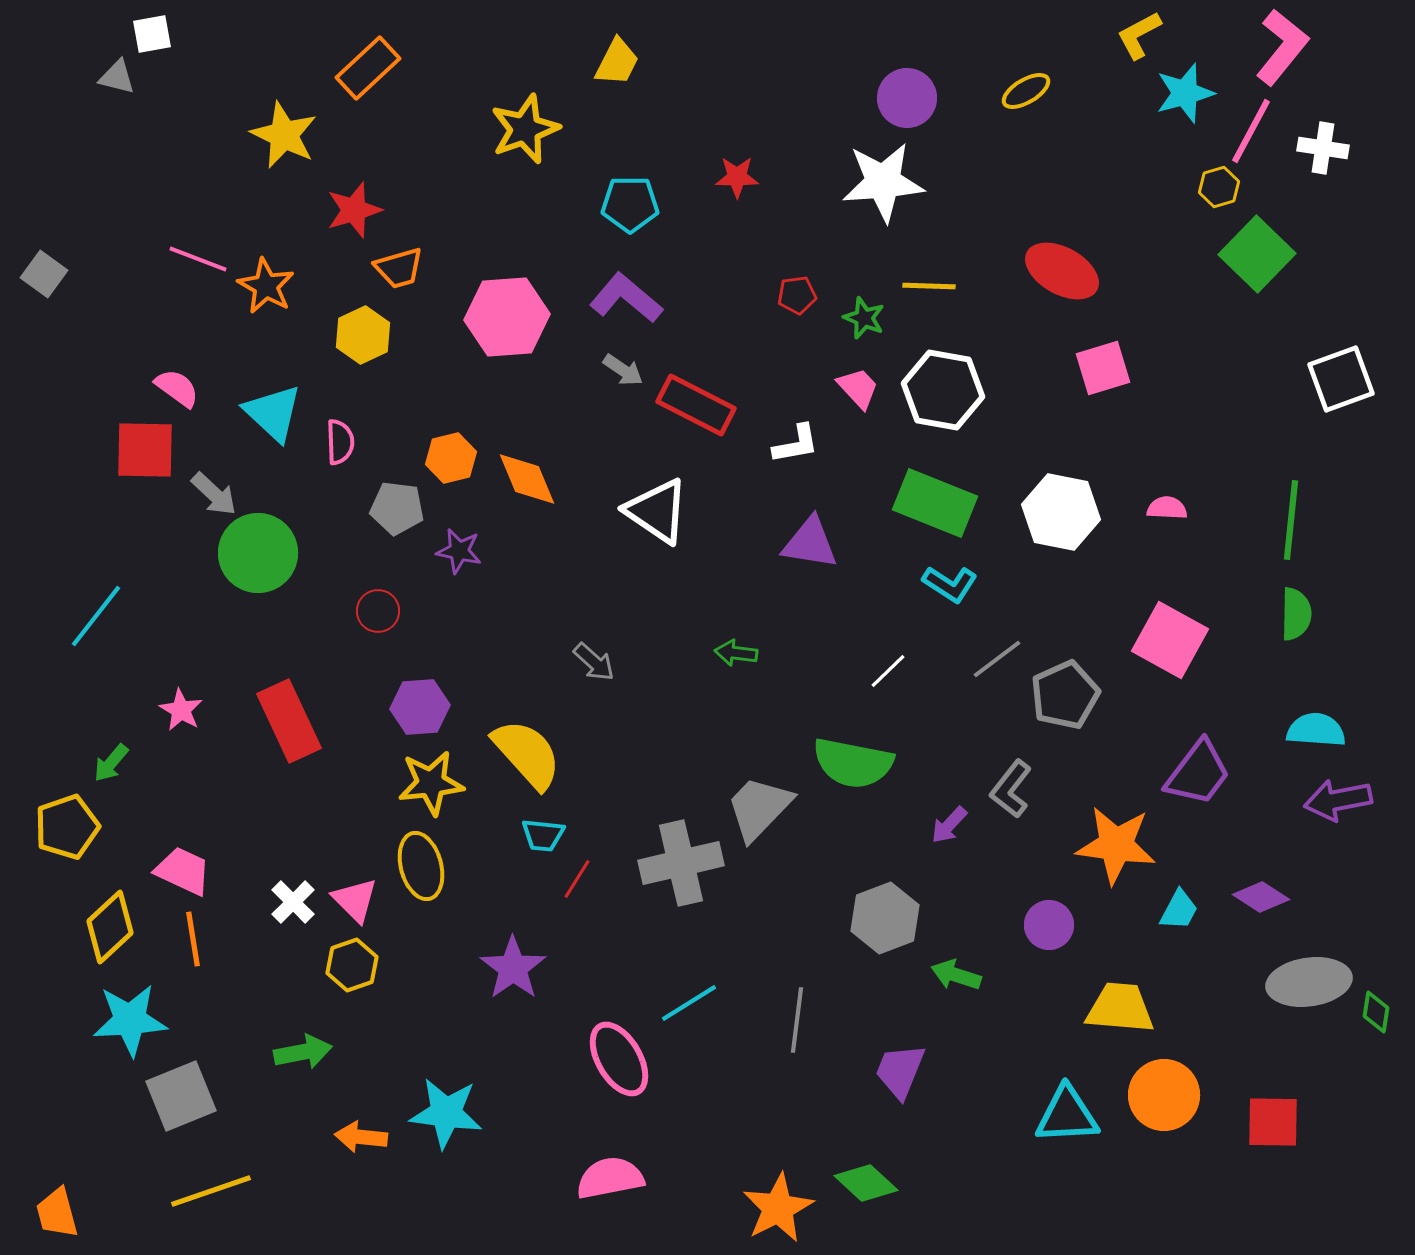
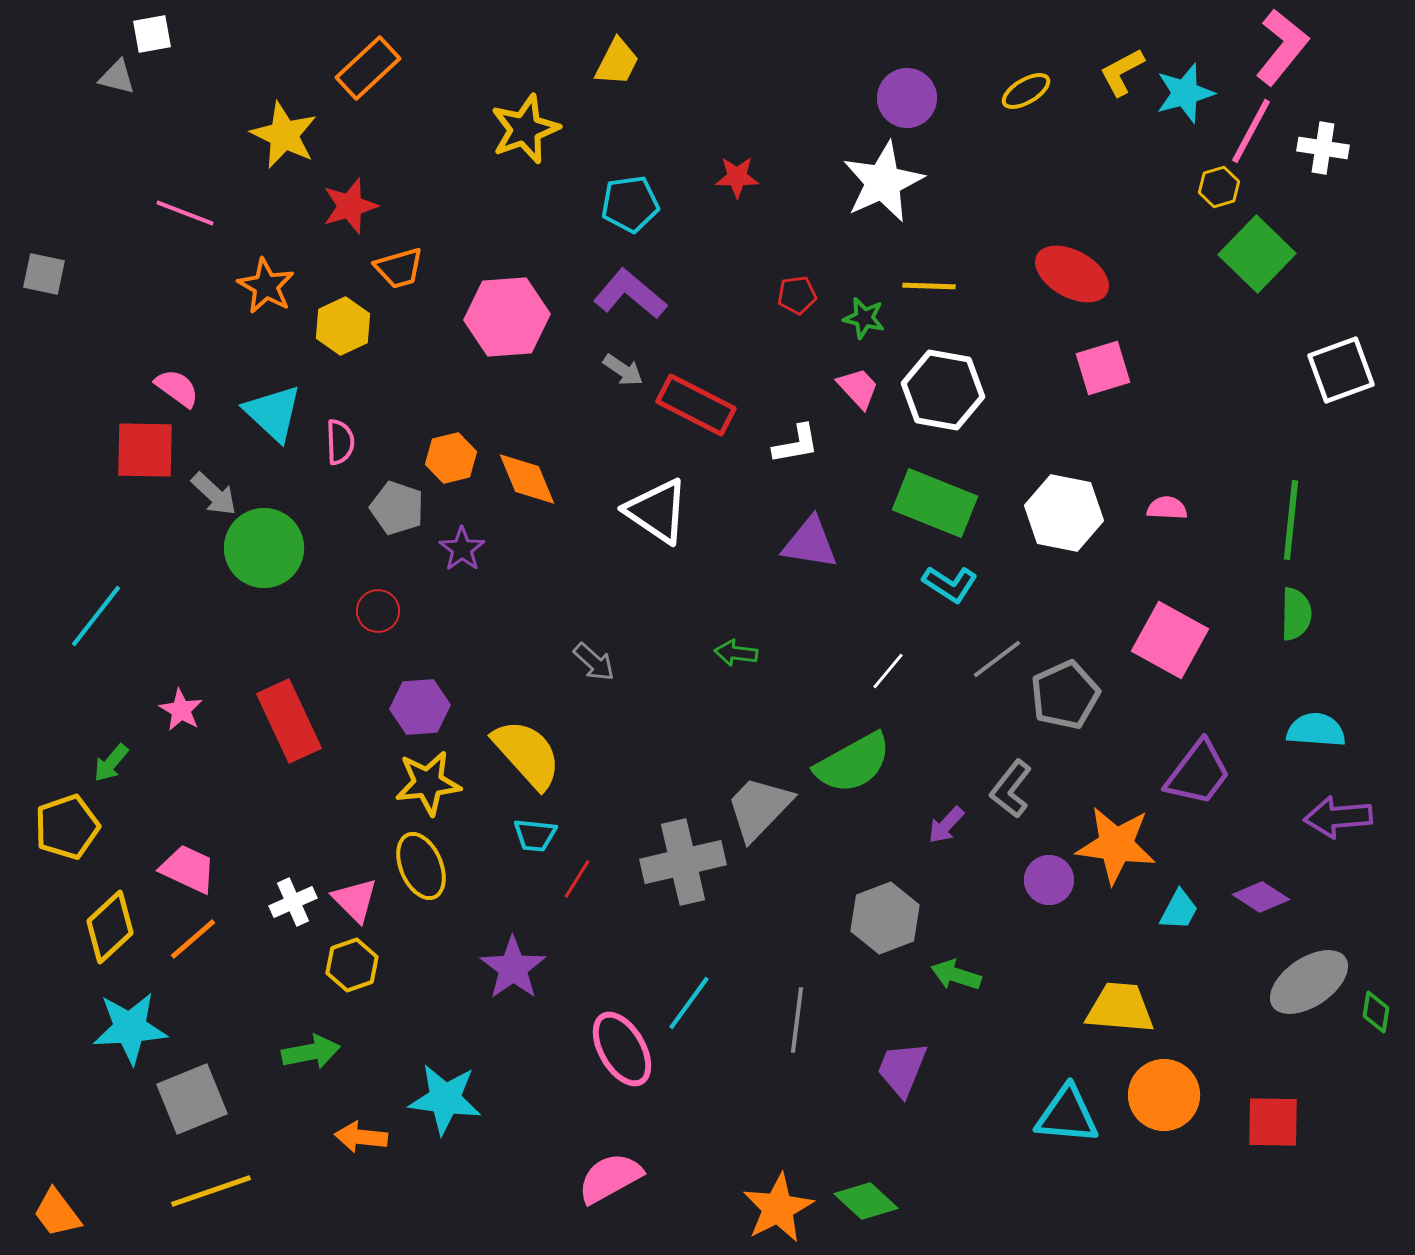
yellow L-shape at (1139, 35): moved 17 px left, 37 px down
white star at (883, 182): rotated 20 degrees counterclockwise
cyan pentagon at (630, 204): rotated 8 degrees counterclockwise
red star at (354, 210): moved 4 px left, 4 px up
pink line at (198, 259): moved 13 px left, 46 px up
red ellipse at (1062, 271): moved 10 px right, 3 px down
gray square at (44, 274): rotated 24 degrees counterclockwise
purple L-shape at (626, 298): moved 4 px right, 4 px up
green star at (864, 318): rotated 9 degrees counterclockwise
yellow hexagon at (363, 335): moved 20 px left, 9 px up
white square at (1341, 379): moved 9 px up
gray pentagon at (397, 508): rotated 12 degrees clockwise
white hexagon at (1061, 512): moved 3 px right, 1 px down
purple star at (459, 551): moved 3 px right, 2 px up; rotated 24 degrees clockwise
green circle at (258, 553): moved 6 px right, 5 px up
white line at (888, 671): rotated 6 degrees counterclockwise
green semicircle at (853, 763): rotated 40 degrees counterclockwise
yellow star at (431, 783): moved 3 px left
purple arrow at (1338, 800): moved 17 px down; rotated 6 degrees clockwise
purple arrow at (949, 825): moved 3 px left
cyan trapezoid at (543, 835): moved 8 px left
gray cross at (681, 863): moved 2 px right, 1 px up
yellow ellipse at (421, 866): rotated 8 degrees counterclockwise
pink trapezoid at (183, 871): moved 5 px right, 2 px up
white cross at (293, 902): rotated 21 degrees clockwise
purple circle at (1049, 925): moved 45 px up
orange line at (193, 939): rotated 58 degrees clockwise
gray ellipse at (1309, 982): rotated 26 degrees counterclockwise
cyan line at (689, 1003): rotated 22 degrees counterclockwise
cyan star at (130, 1020): moved 8 px down
green arrow at (303, 1052): moved 8 px right
pink ellipse at (619, 1059): moved 3 px right, 10 px up
purple trapezoid at (900, 1071): moved 2 px right, 2 px up
gray square at (181, 1096): moved 11 px right, 3 px down
cyan star at (446, 1113): moved 1 px left, 14 px up
cyan triangle at (1067, 1115): rotated 8 degrees clockwise
pink semicircle at (610, 1178): rotated 18 degrees counterclockwise
green diamond at (866, 1183): moved 18 px down
orange trapezoid at (57, 1213): rotated 22 degrees counterclockwise
